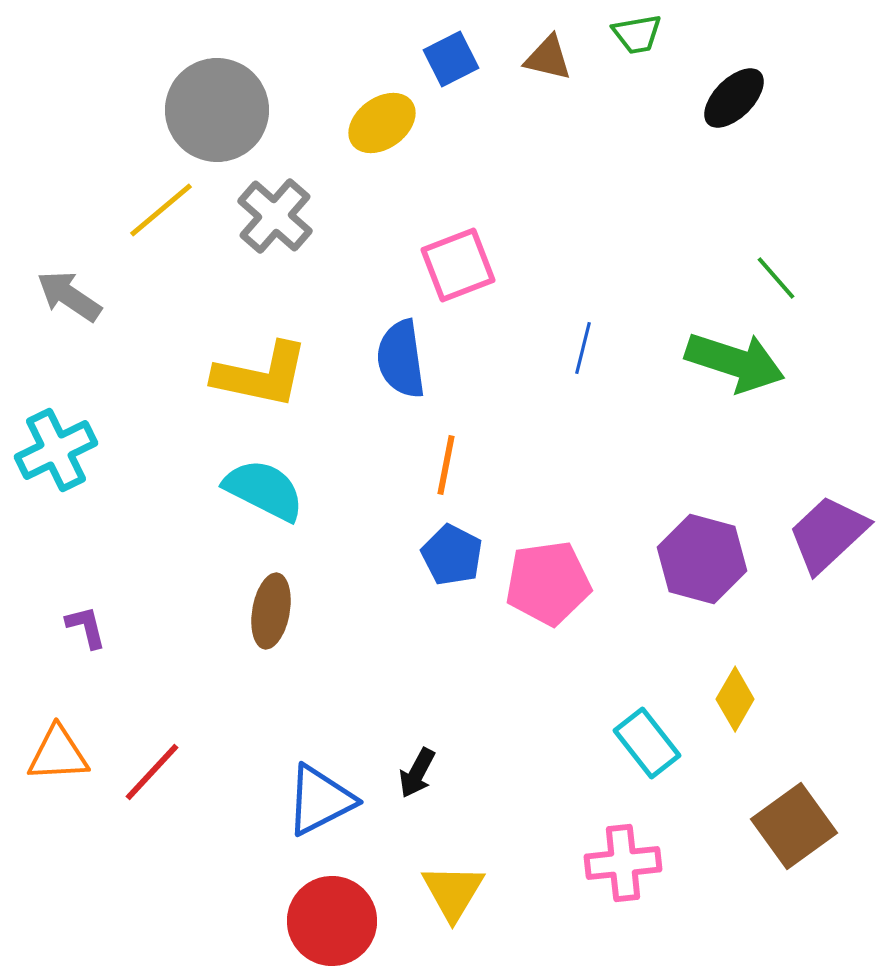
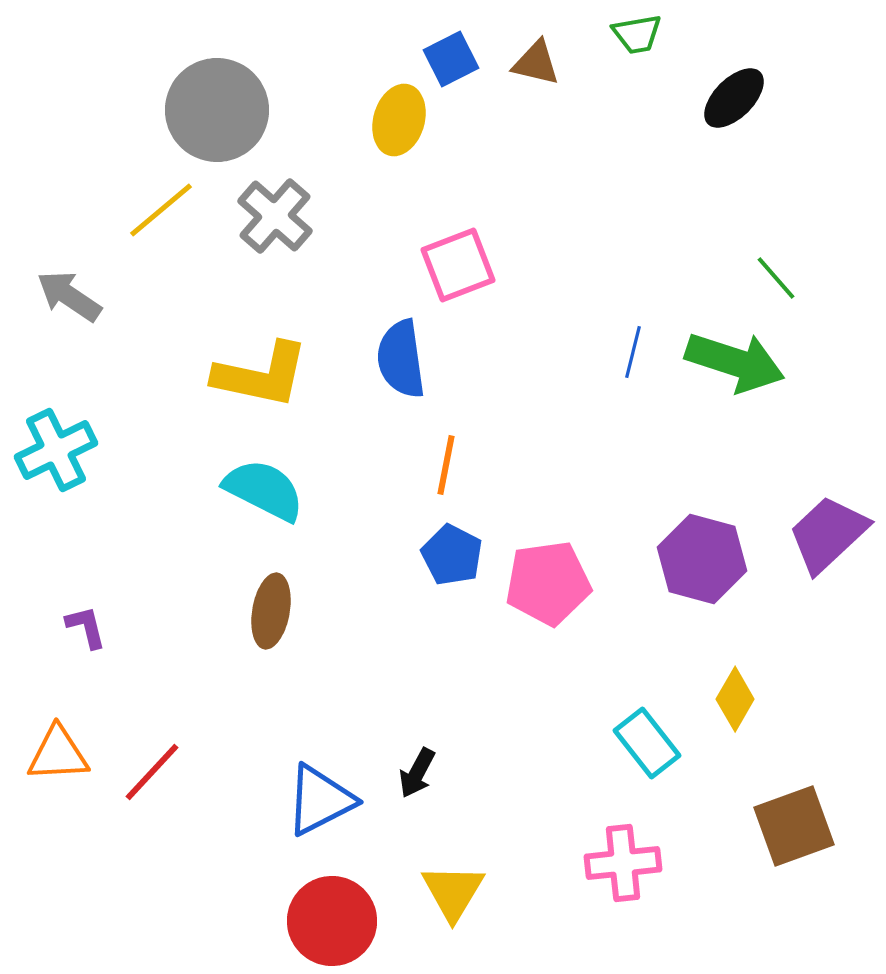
brown triangle: moved 12 px left, 5 px down
yellow ellipse: moved 17 px right, 3 px up; rotated 38 degrees counterclockwise
blue line: moved 50 px right, 4 px down
brown square: rotated 16 degrees clockwise
